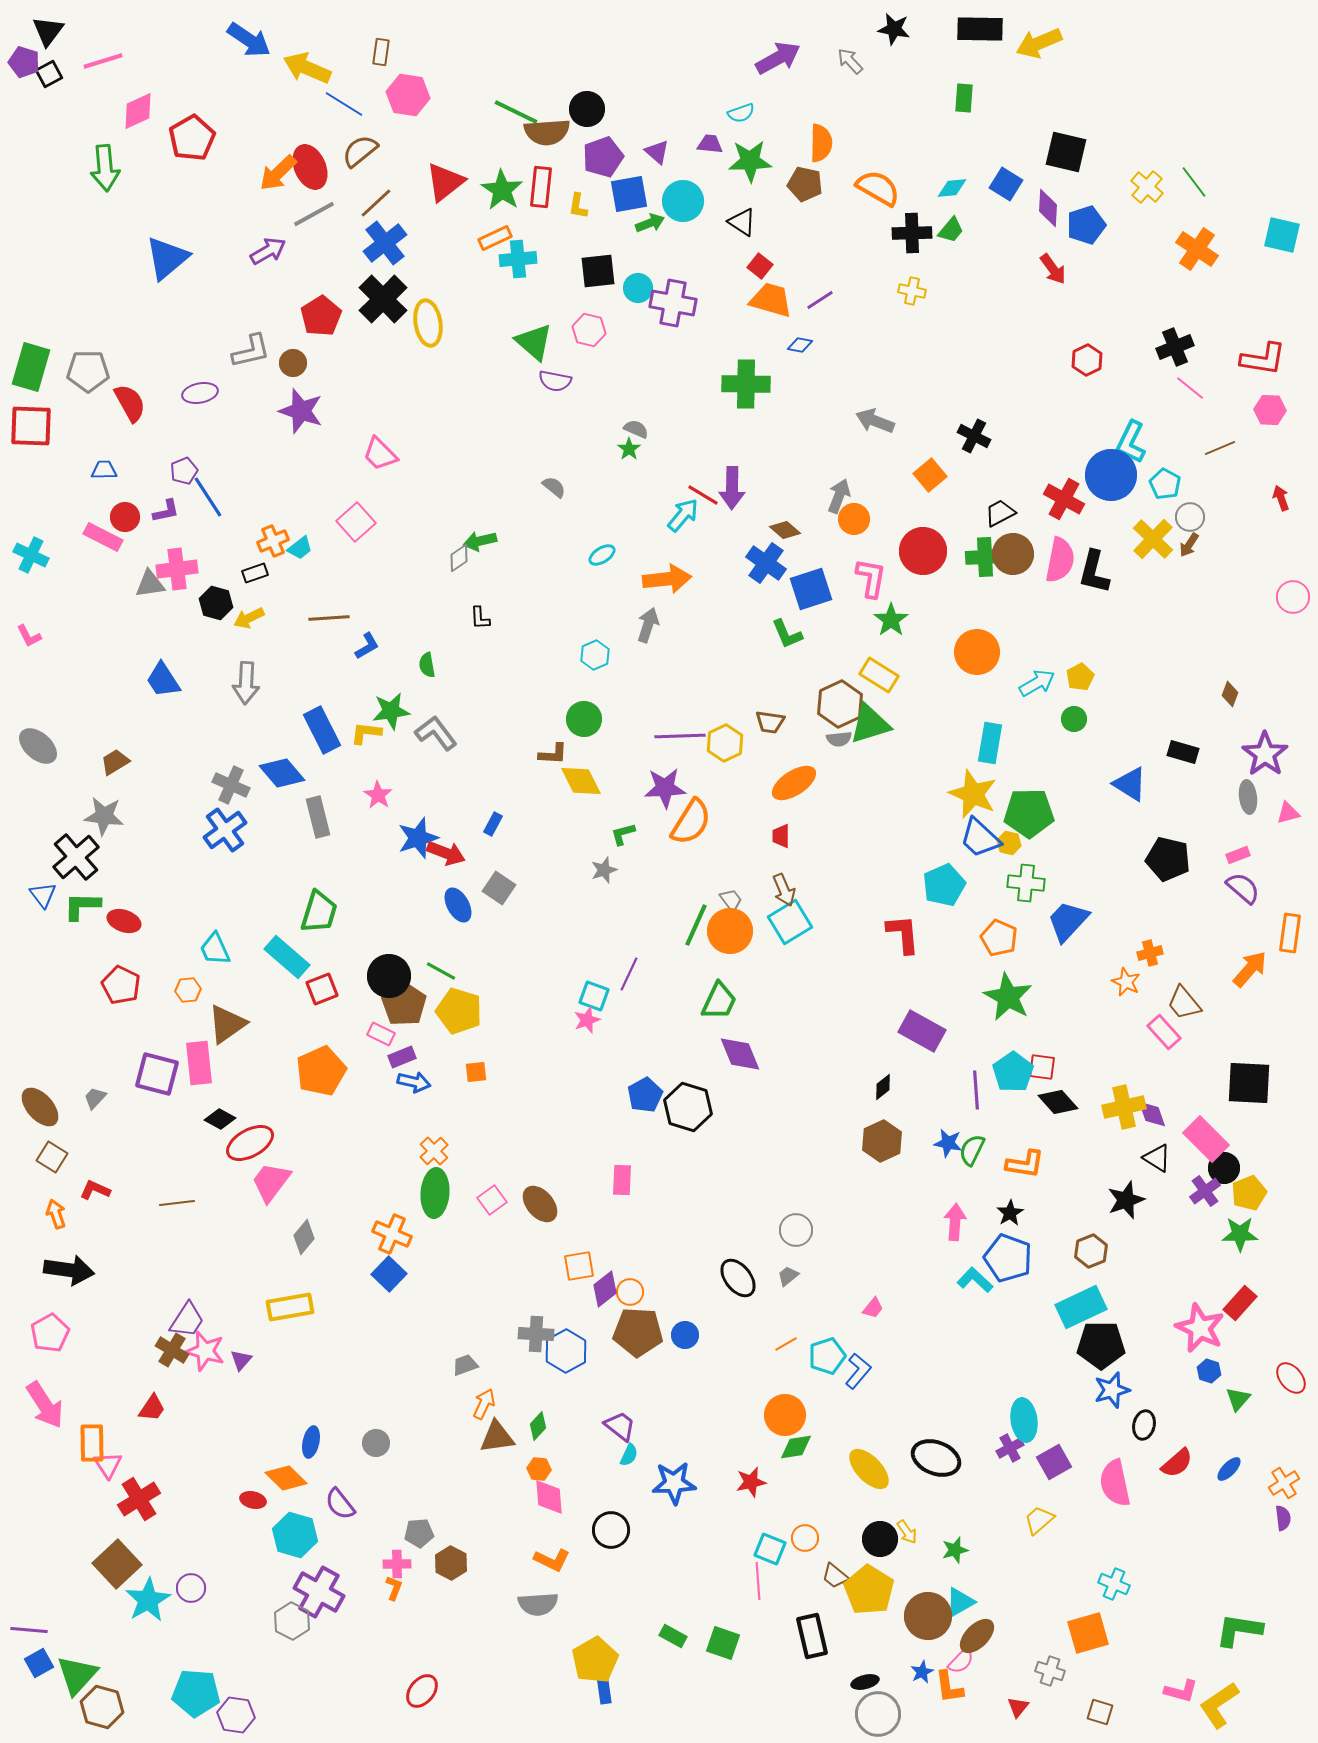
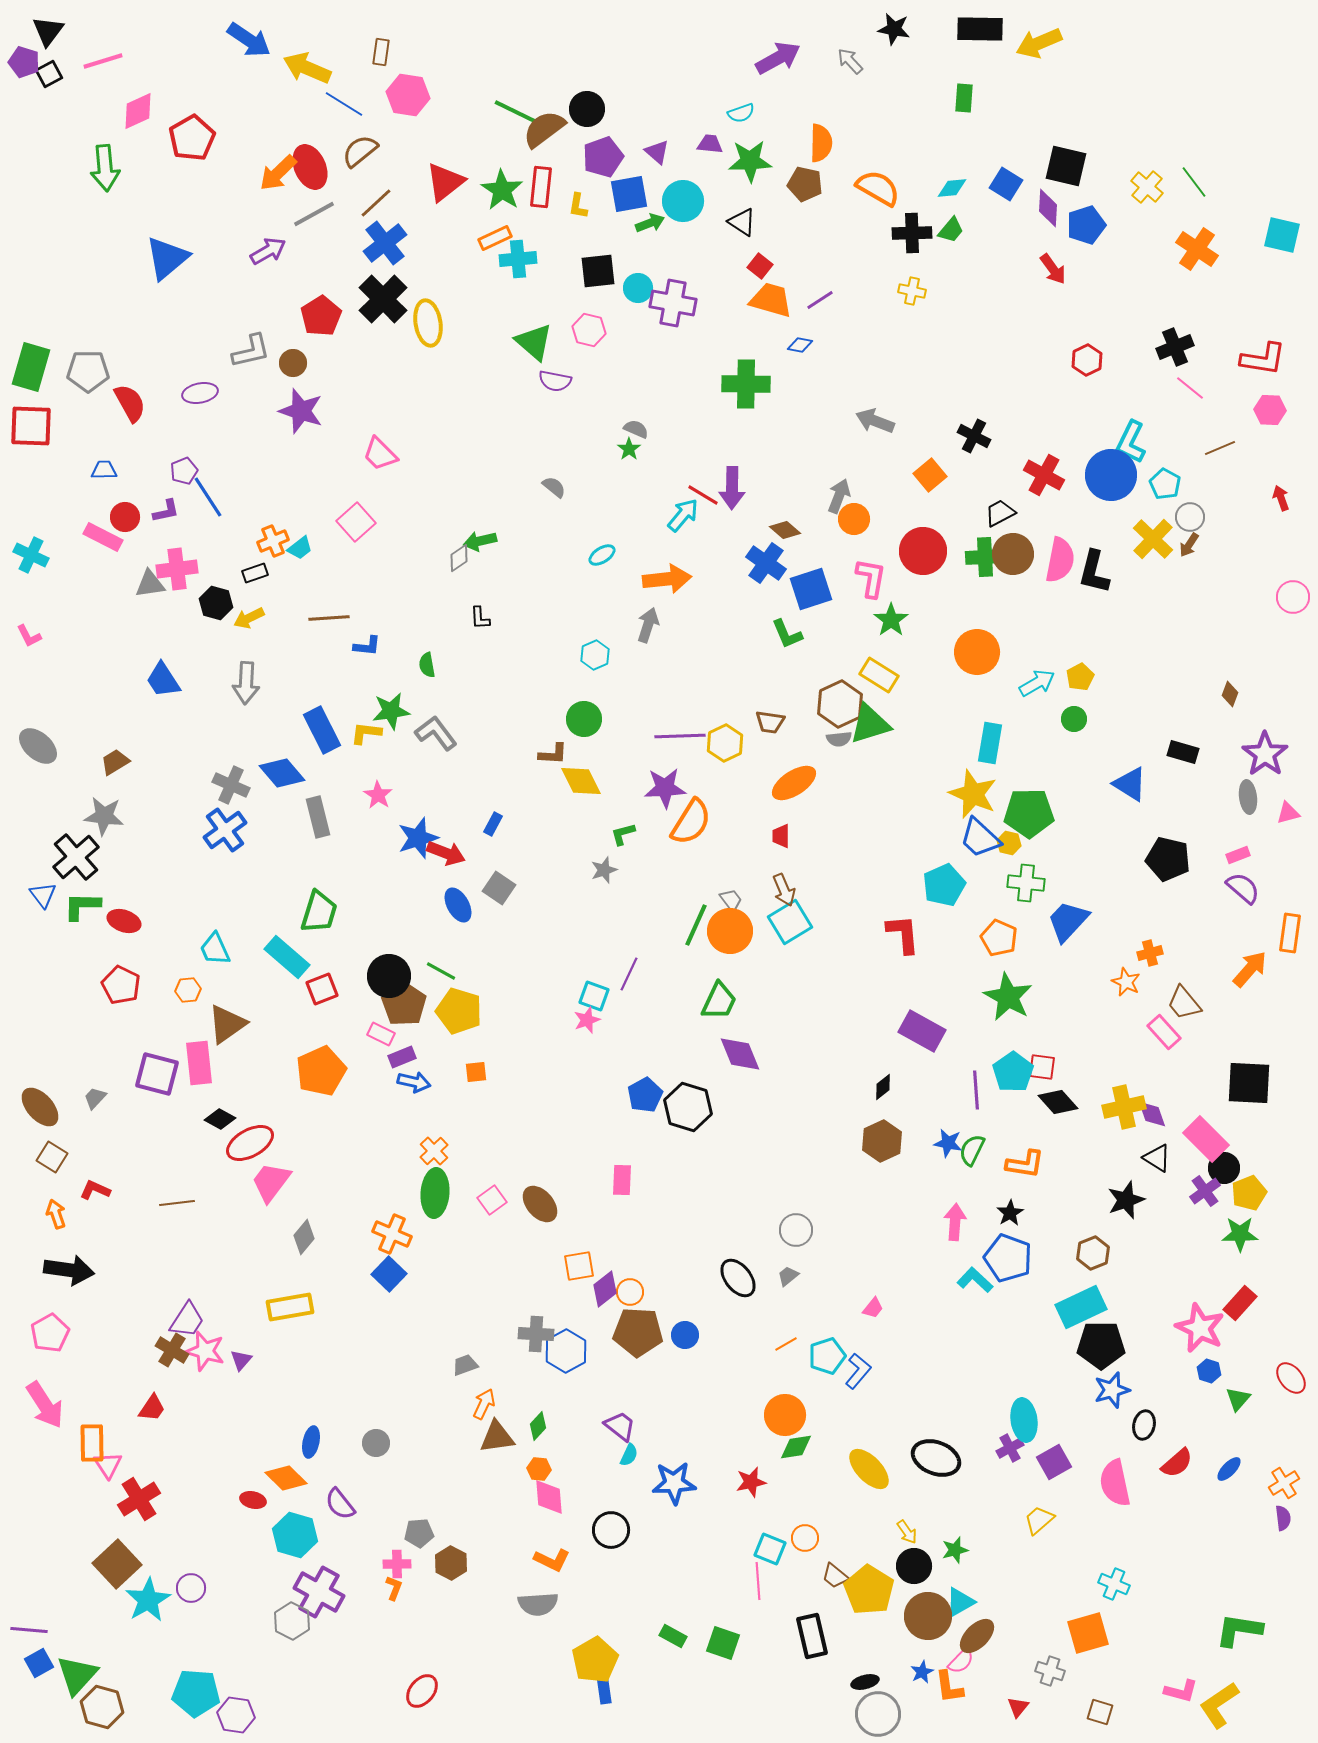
brown semicircle at (547, 132): moved 3 px left, 3 px up; rotated 147 degrees clockwise
black square at (1066, 152): moved 14 px down
red cross at (1064, 499): moved 20 px left, 24 px up
blue L-shape at (367, 646): rotated 36 degrees clockwise
brown hexagon at (1091, 1251): moved 2 px right, 2 px down
black circle at (880, 1539): moved 34 px right, 27 px down
